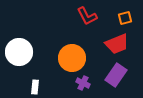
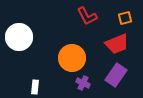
white circle: moved 15 px up
